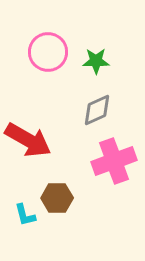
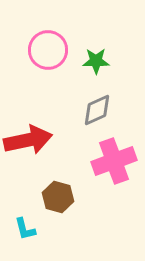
pink circle: moved 2 px up
red arrow: rotated 42 degrees counterclockwise
brown hexagon: moved 1 px right, 1 px up; rotated 16 degrees clockwise
cyan L-shape: moved 14 px down
